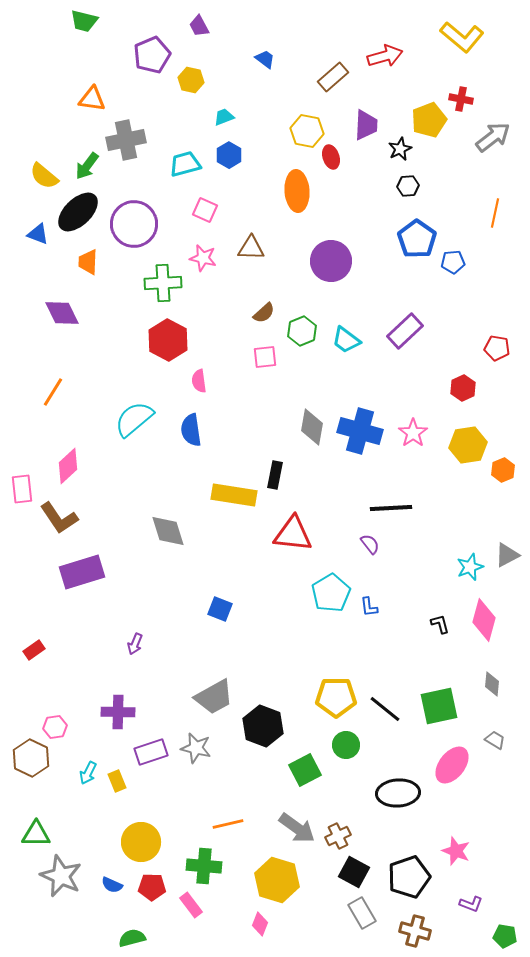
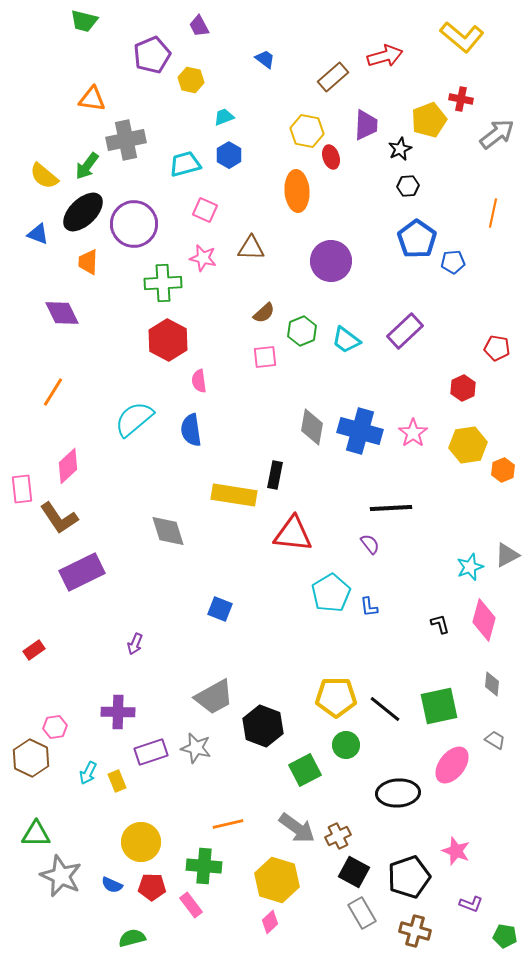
gray arrow at (493, 137): moved 4 px right, 3 px up
black ellipse at (78, 212): moved 5 px right
orange line at (495, 213): moved 2 px left
purple rectangle at (82, 572): rotated 9 degrees counterclockwise
pink diamond at (260, 924): moved 10 px right, 2 px up; rotated 25 degrees clockwise
